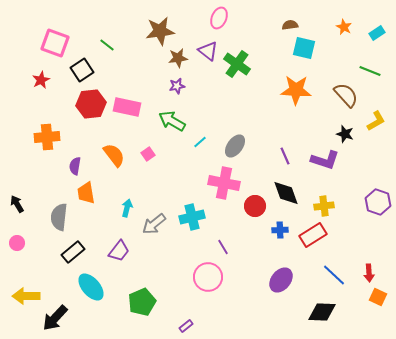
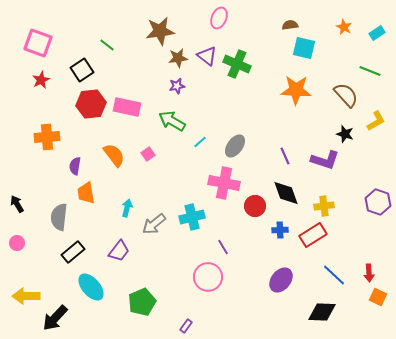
pink square at (55, 43): moved 17 px left
purple triangle at (208, 51): moved 1 px left, 5 px down
green cross at (237, 64): rotated 12 degrees counterclockwise
purple rectangle at (186, 326): rotated 16 degrees counterclockwise
